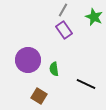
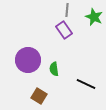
gray line: moved 4 px right; rotated 24 degrees counterclockwise
